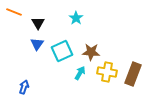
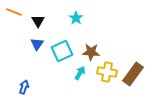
black triangle: moved 2 px up
brown rectangle: rotated 15 degrees clockwise
